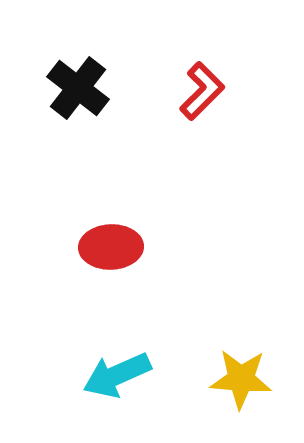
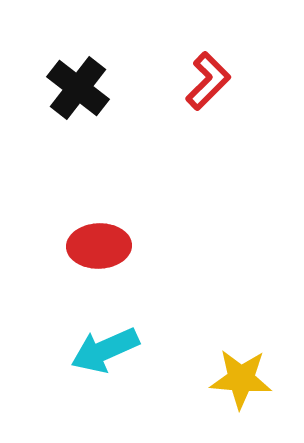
red L-shape: moved 6 px right, 10 px up
red ellipse: moved 12 px left, 1 px up
cyan arrow: moved 12 px left, 25 px up
